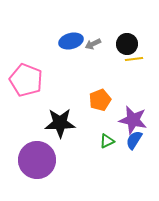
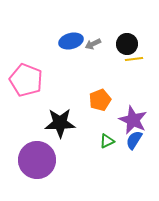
purple star: rotated 12 degrees clockwise
